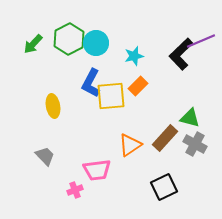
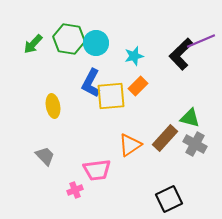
green hexagon: rotated 24 degrees counterclockwise
black square: moved 5 px right, 12 px down
